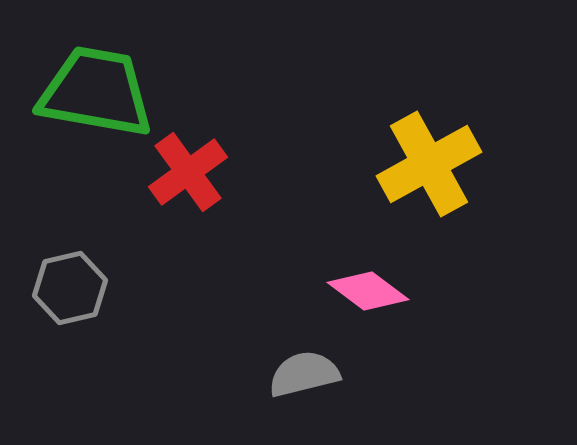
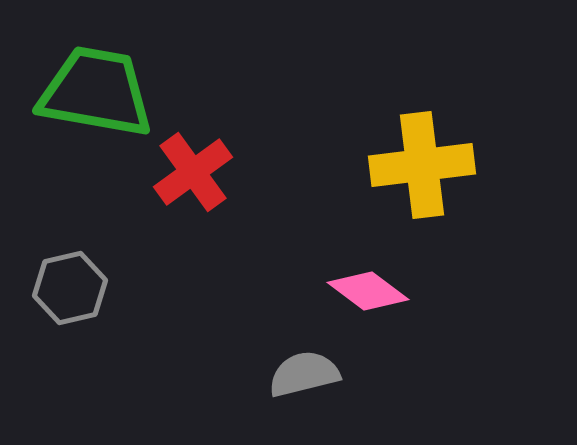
yellow cross: moved 7 px left, 1 px down; rotated 22 degrees clockwise
red cross: moved 5 px right
